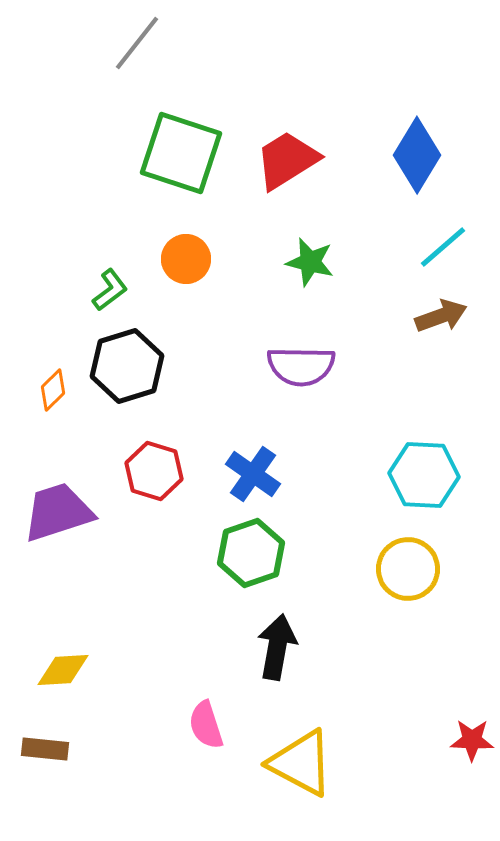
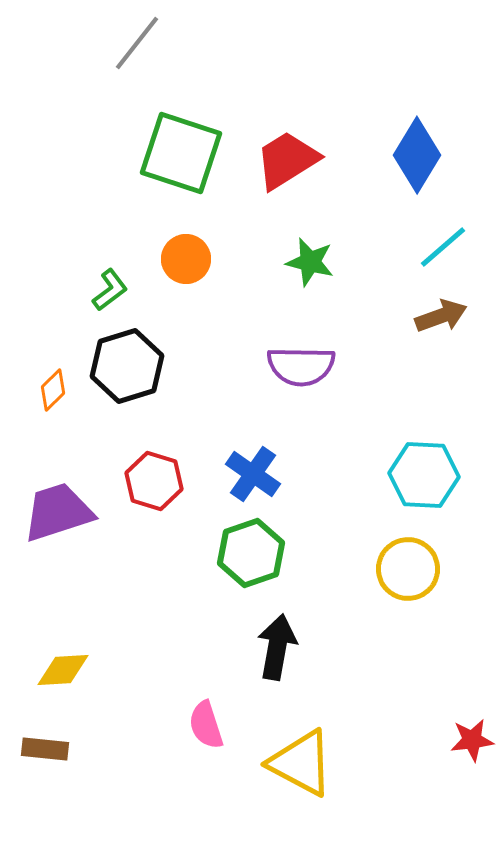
red hexagon: moved 10 px down
red star: rotated 9 degrees counterclockwise
